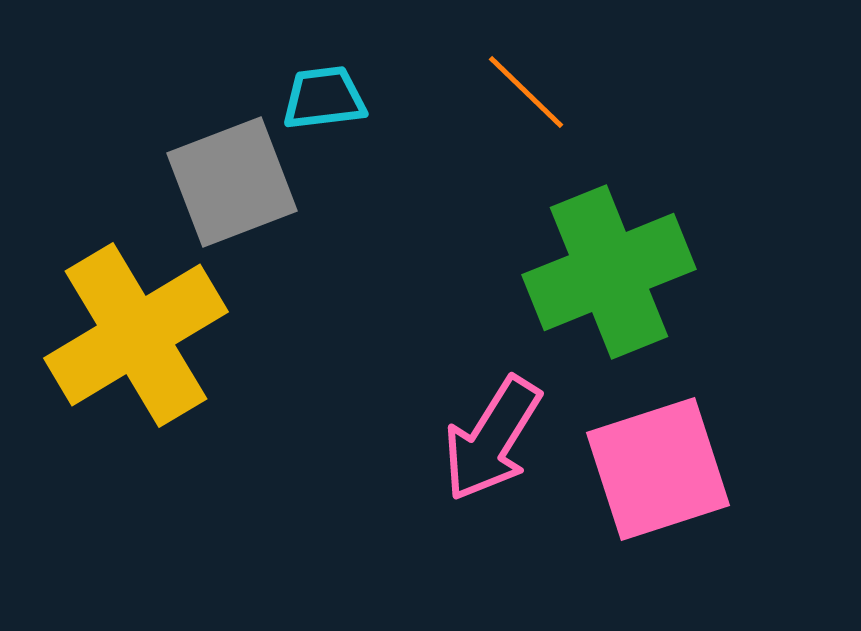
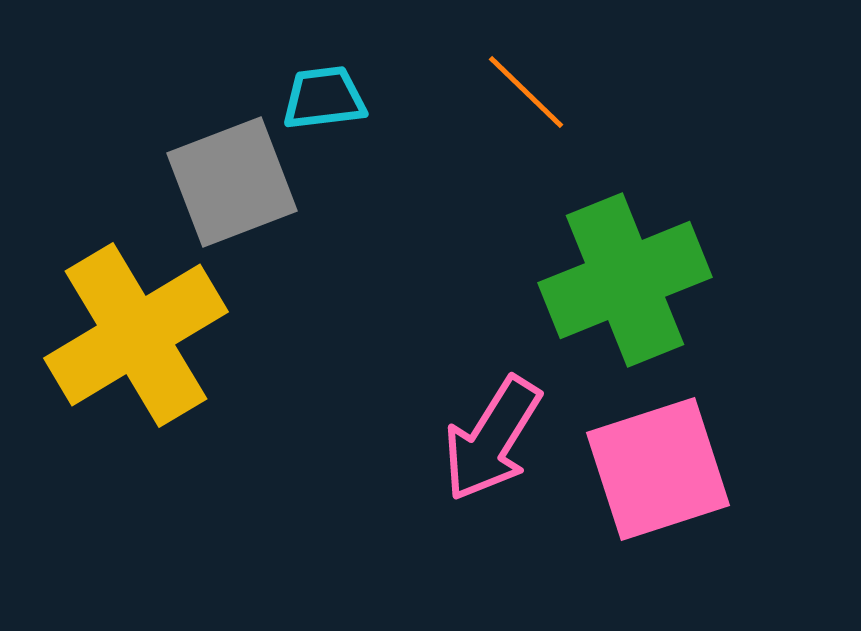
green cross: moved 16 px right, 8 px down
